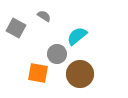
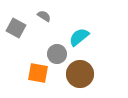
cyan semicircle: moved 2 px right, 1 px down
